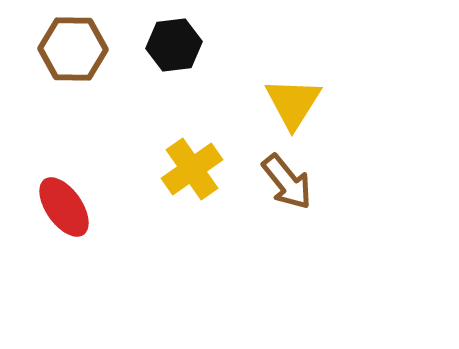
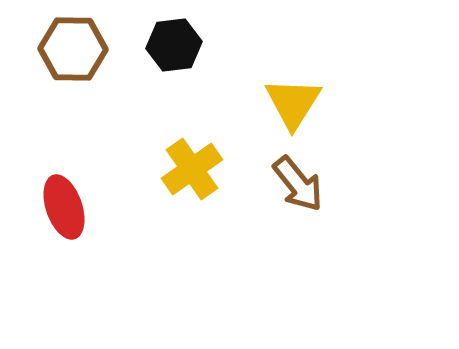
brown arrow: moved 11 px right, 2 px down
red ellipse: rotated 16 degrees clockwise
